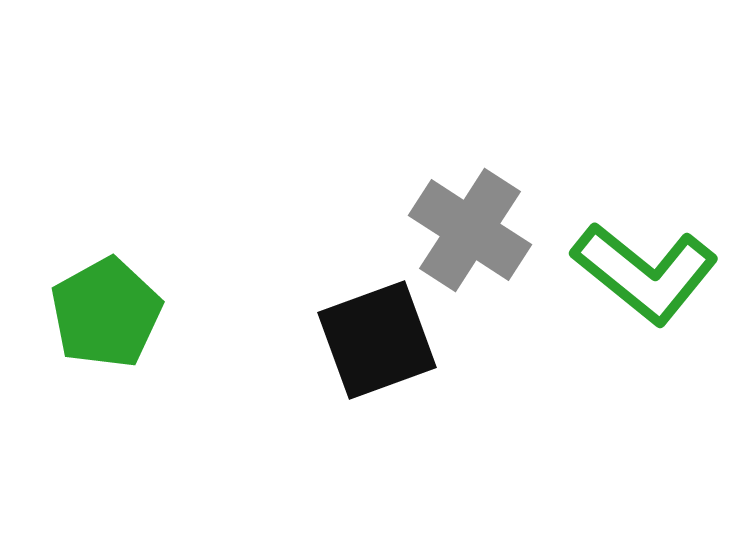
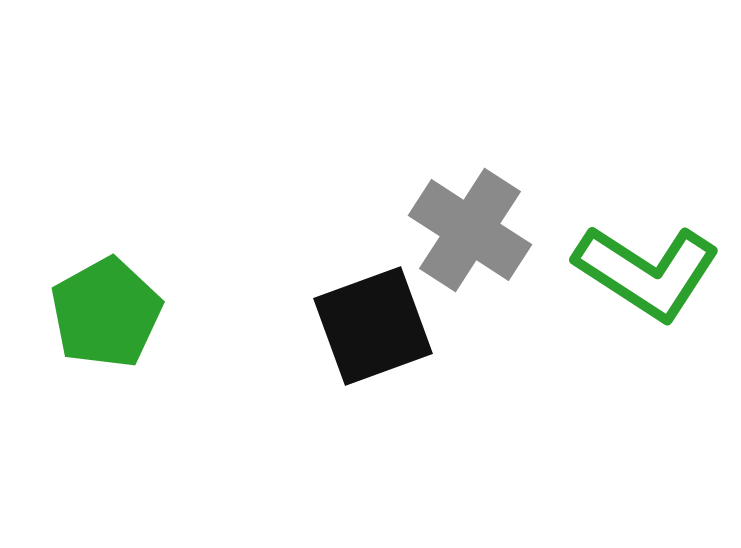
green L-shape: moved 2 px right, 1 px up; rotated 6 degrees counterclockwise
black square: moved 4 px left, 14 px up
